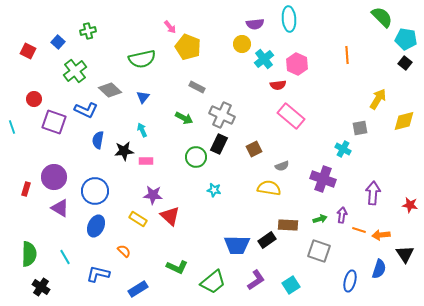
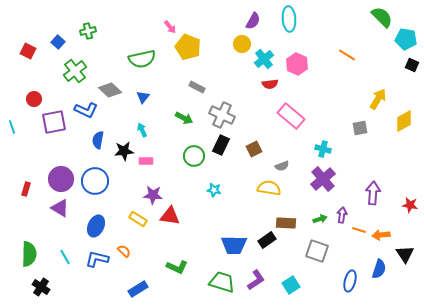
purple semicircle at (255, 24): moved 2 px left, 3 px up; rotated 54 degrees counterclockwise
orange line at (347, 55): rotated 54 degrees counterclockwise
black square at (405, 63): moved 7 px right, 2 px down; rotated 16 degrees counterclockwise
red semicircle at (278, 85): moved 8 px left, 1 px up
yellow diamond at (404, 121): rotated 15 degrees counterclockwise
purple square at (54, 122): rotated 30 degrees counterclockwise
black rectangle at (219, 144): moved 2 px right, 1 px down
cyan cross at (343, 149): moved 20 px left; rotated 14 degrees counterclockwise
green circle at (196, 157): moved 2 px left, 1 px up
purple circle at (54, 177): moved 7 px right, 2 px down
purple cross at (323, 179): rotated 30 degrees clockwise
blue circle at (95, 191): moved 10 px up
red triangle at (170, 216): rotated 35 degrees counterclockwise
brown rectangle at (288, 225): moved 2 px left, 2 px up
blue trapezoid at (237, 245): moved 3 px left
gray square at (319, 251): moved 2 px left
blue L-shape at (98, 274): moved 1 px left, 15 px up
green trapezoid at (213, 282): moved 9 px right; rotated 124 degrees counterclockwise
